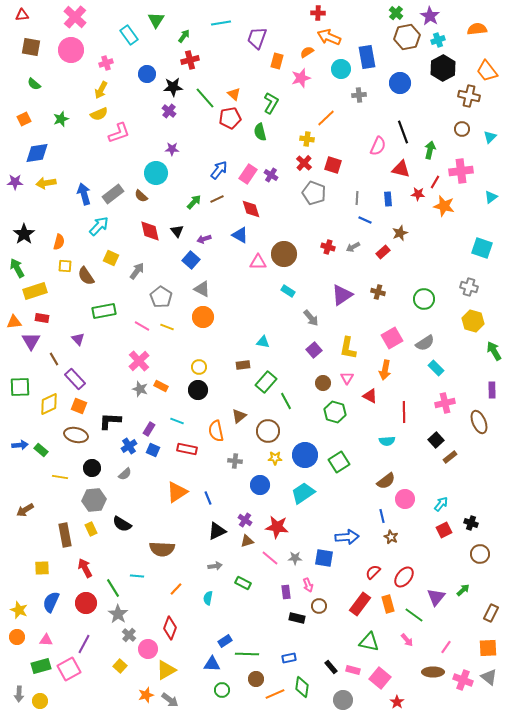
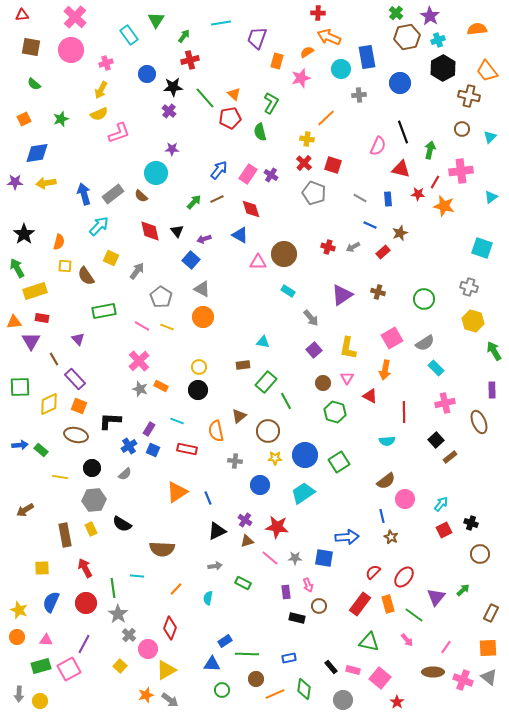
gray line at (357, 198): moved 3 px right; rotated 64 degrees counterclockwise
blue line at (365, 220): moved 5 px right, 5 px down
green line at (113, 588): rotated 24 degrees clockwise
green diamond at (302, 687): moved 2 px right, 2 px down
